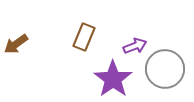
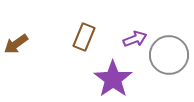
purple arrow: moved 7 px up
gray circle: moved 4 px right, 14 px up
